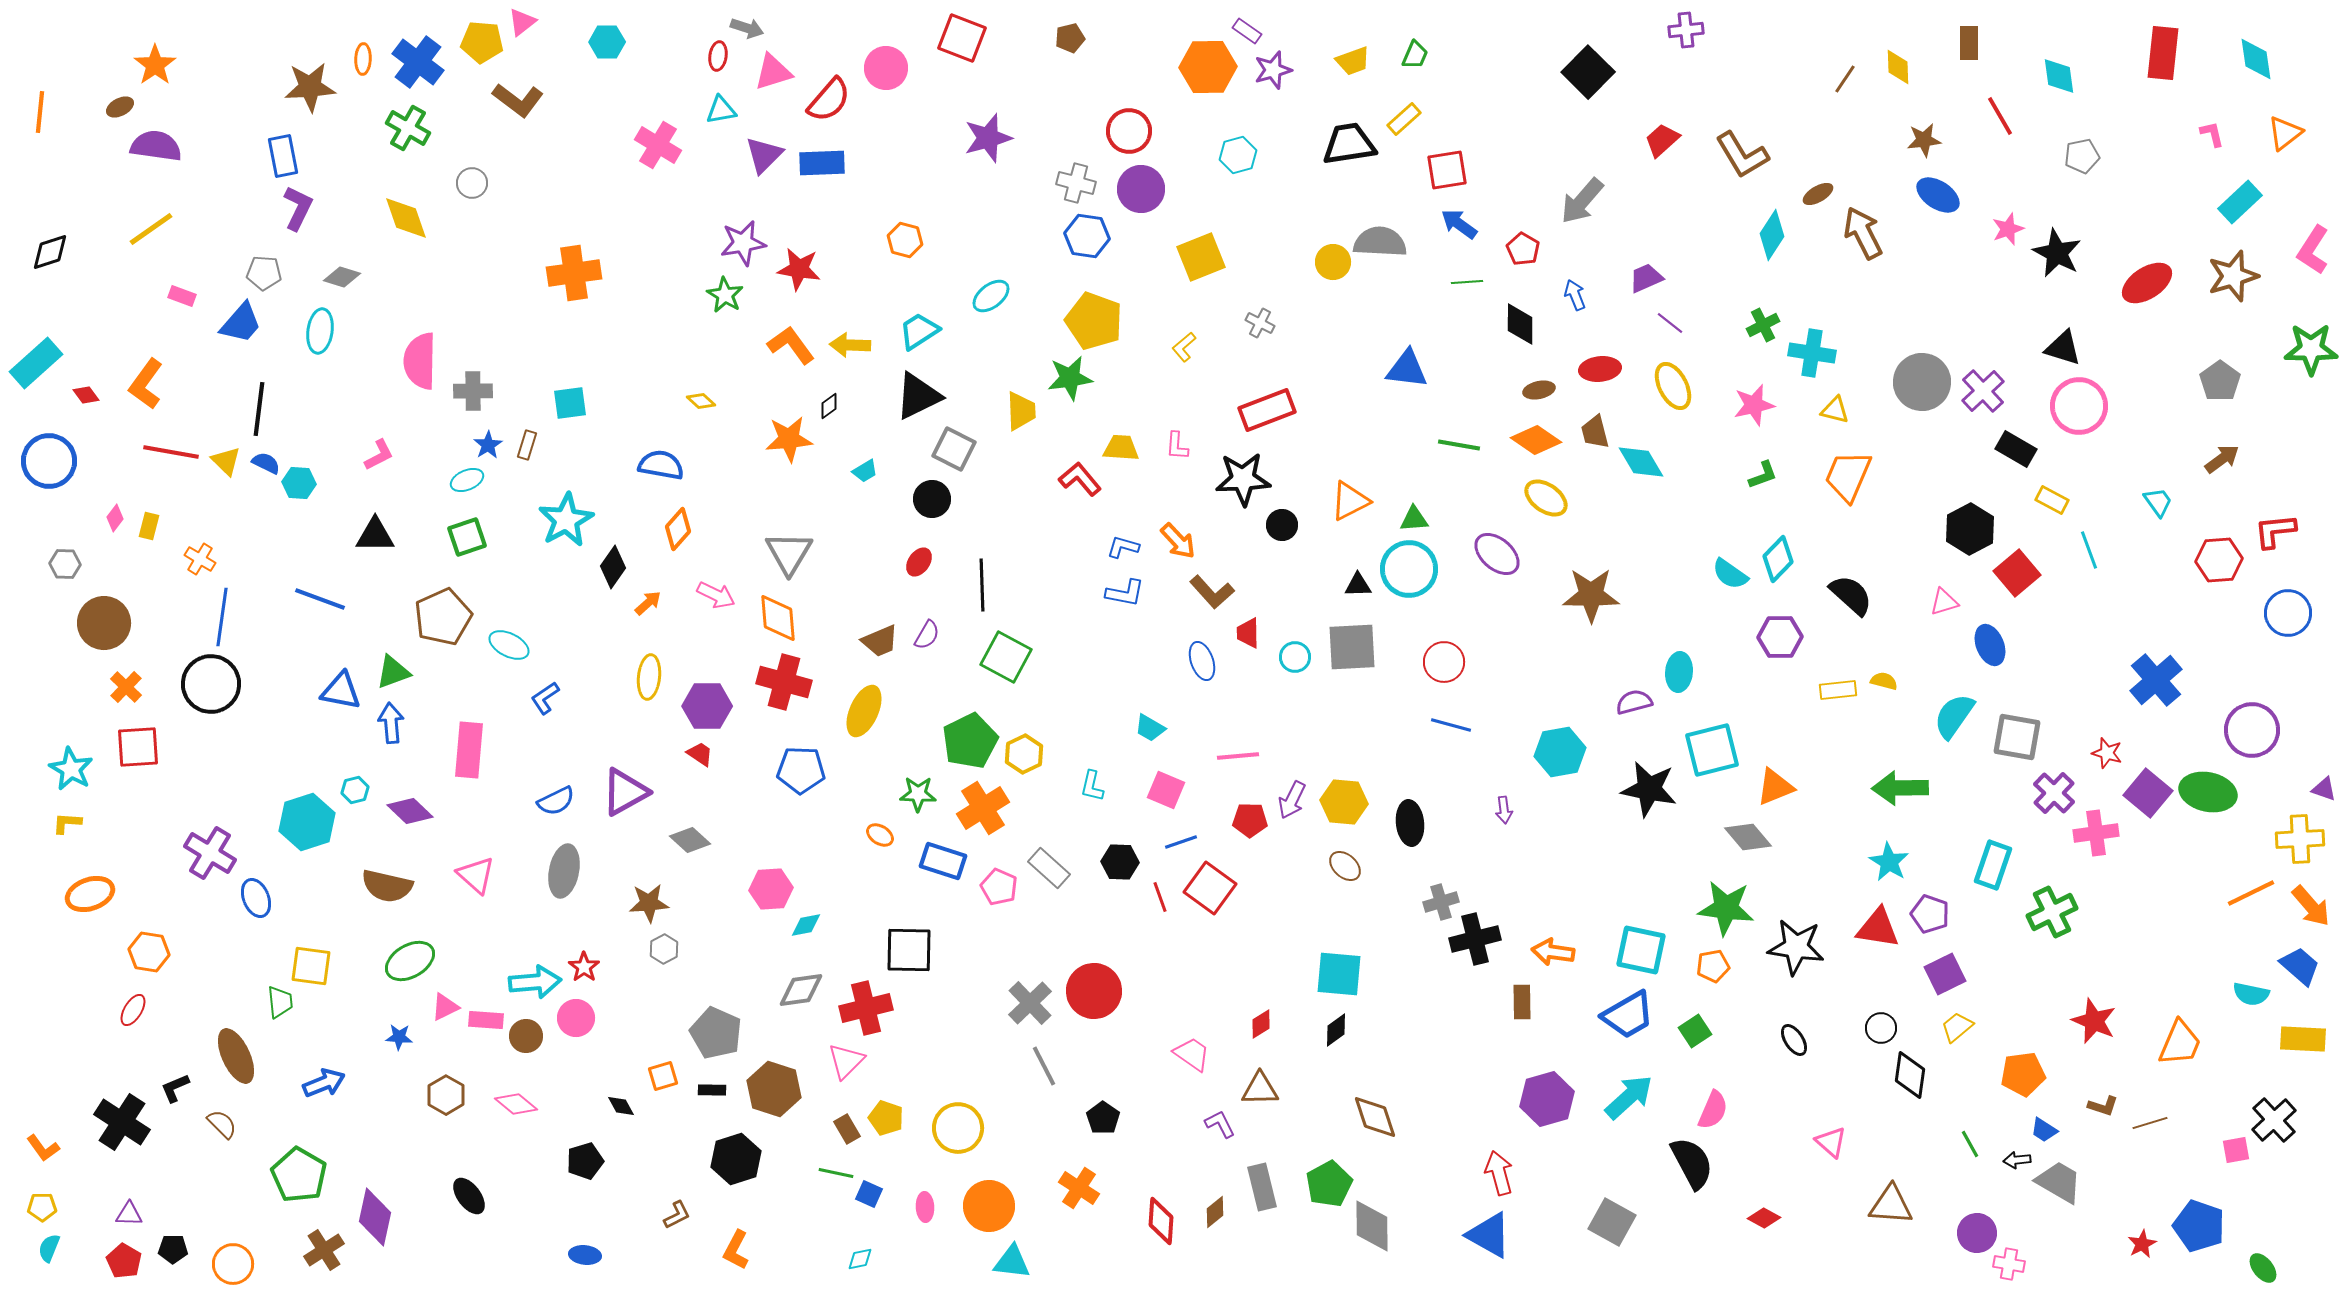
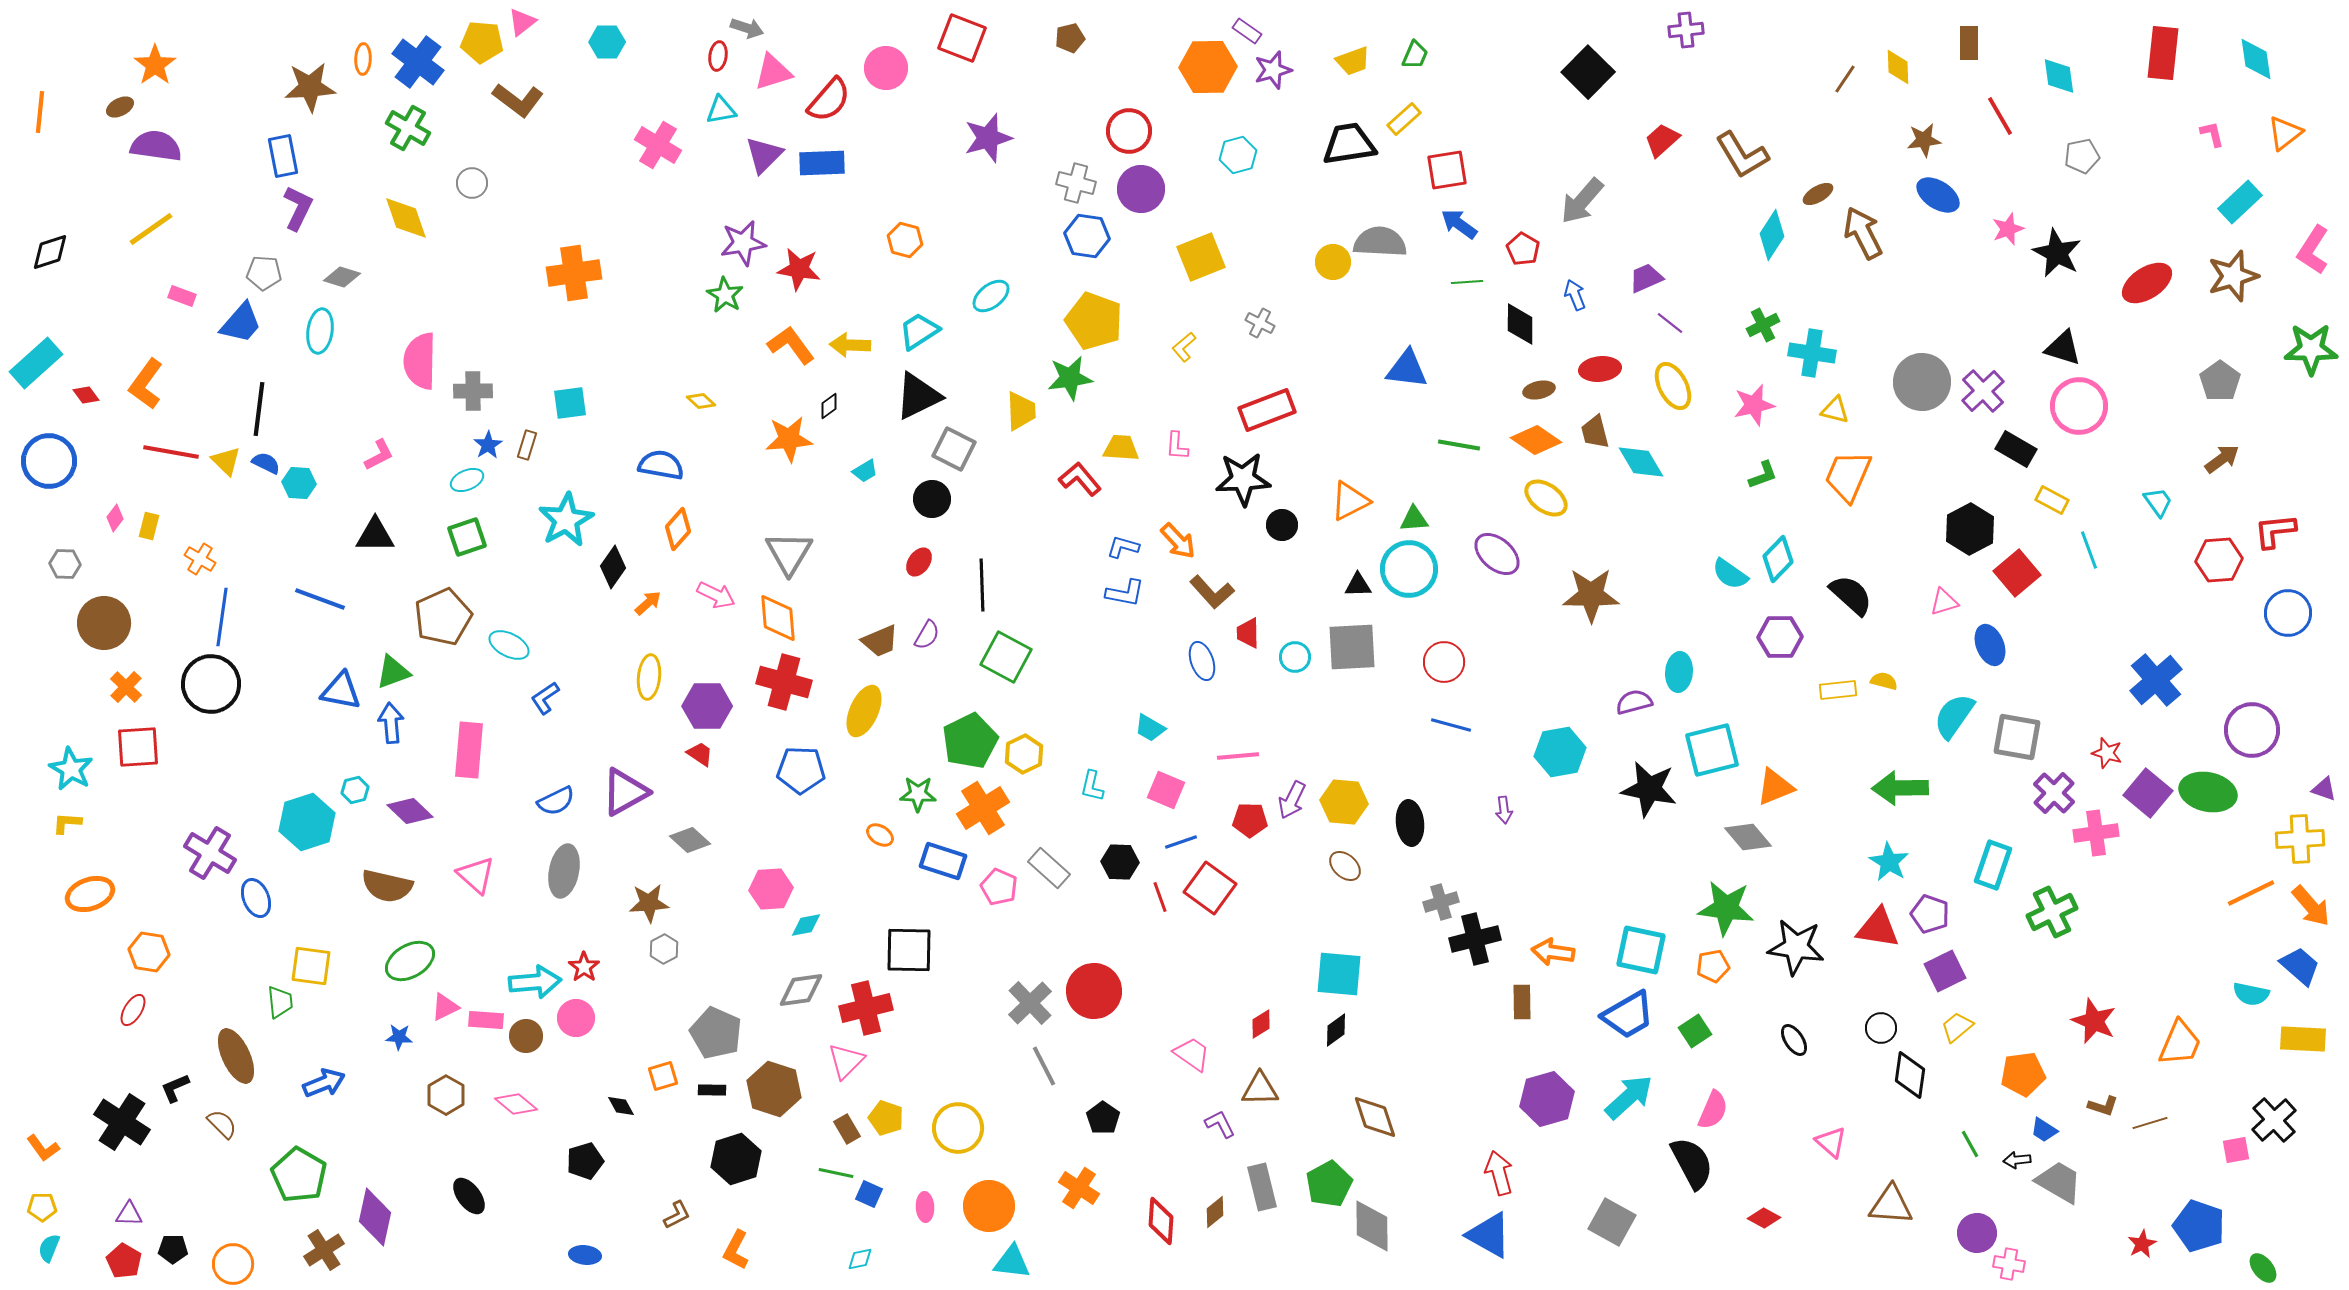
purple square at (1945, 974): moved 3 px up
